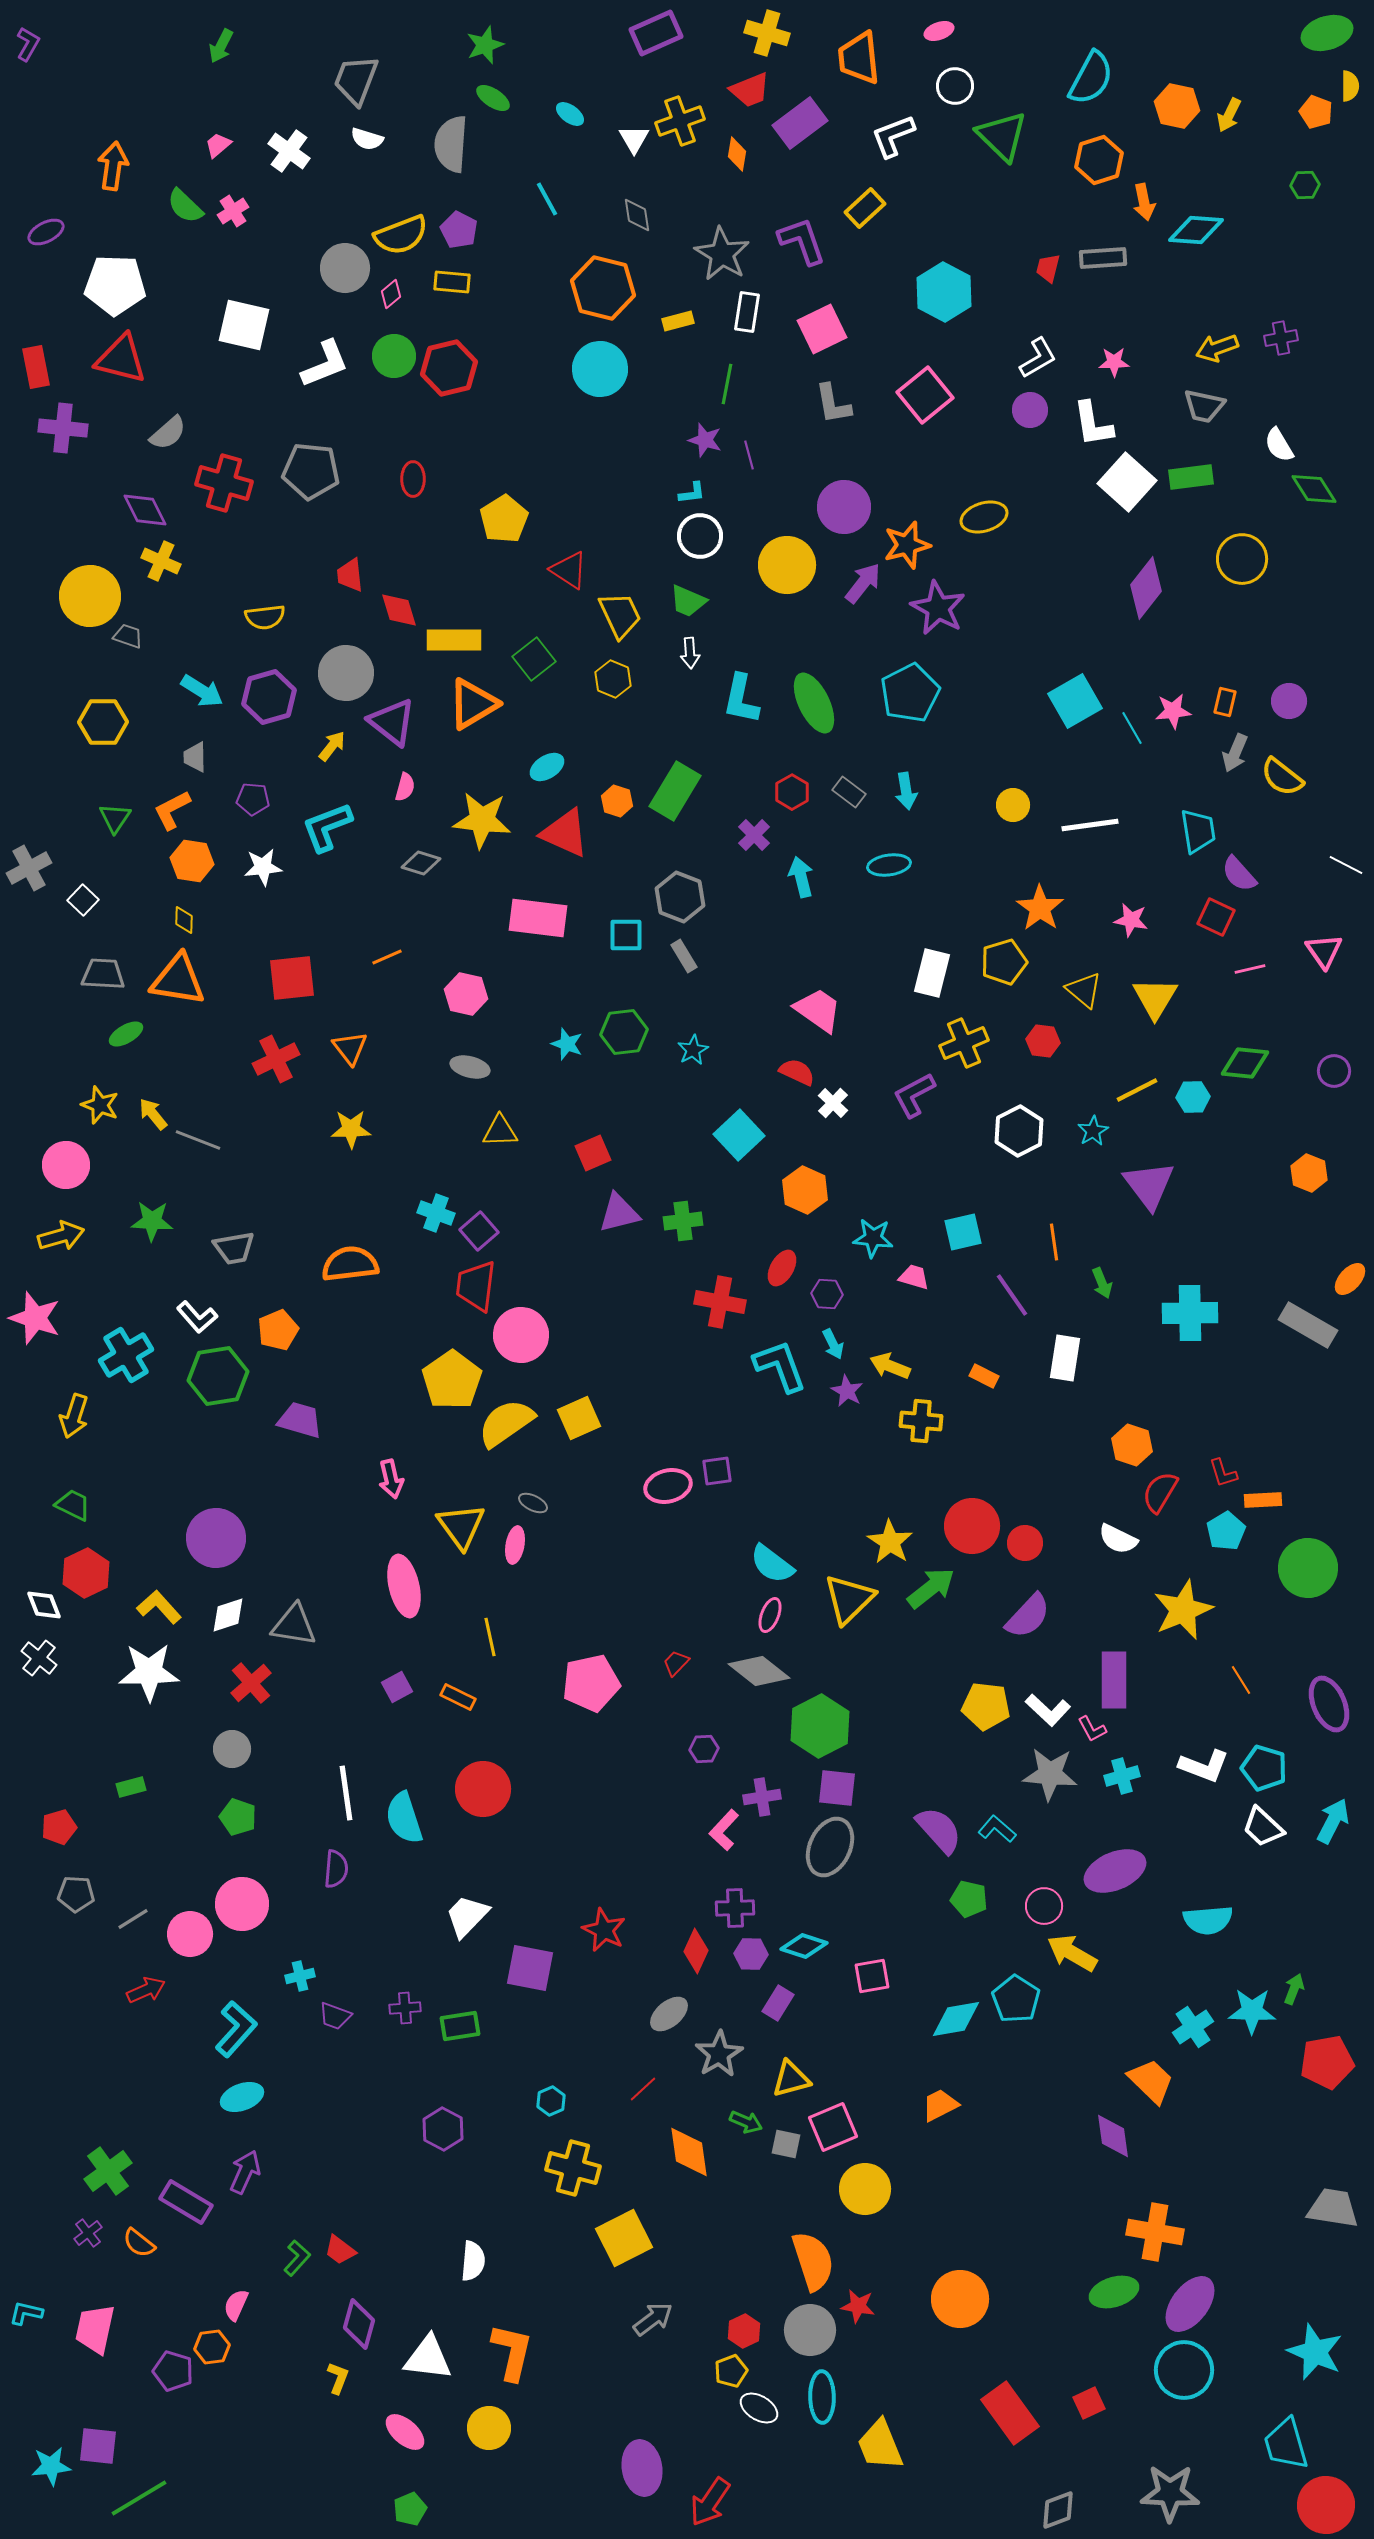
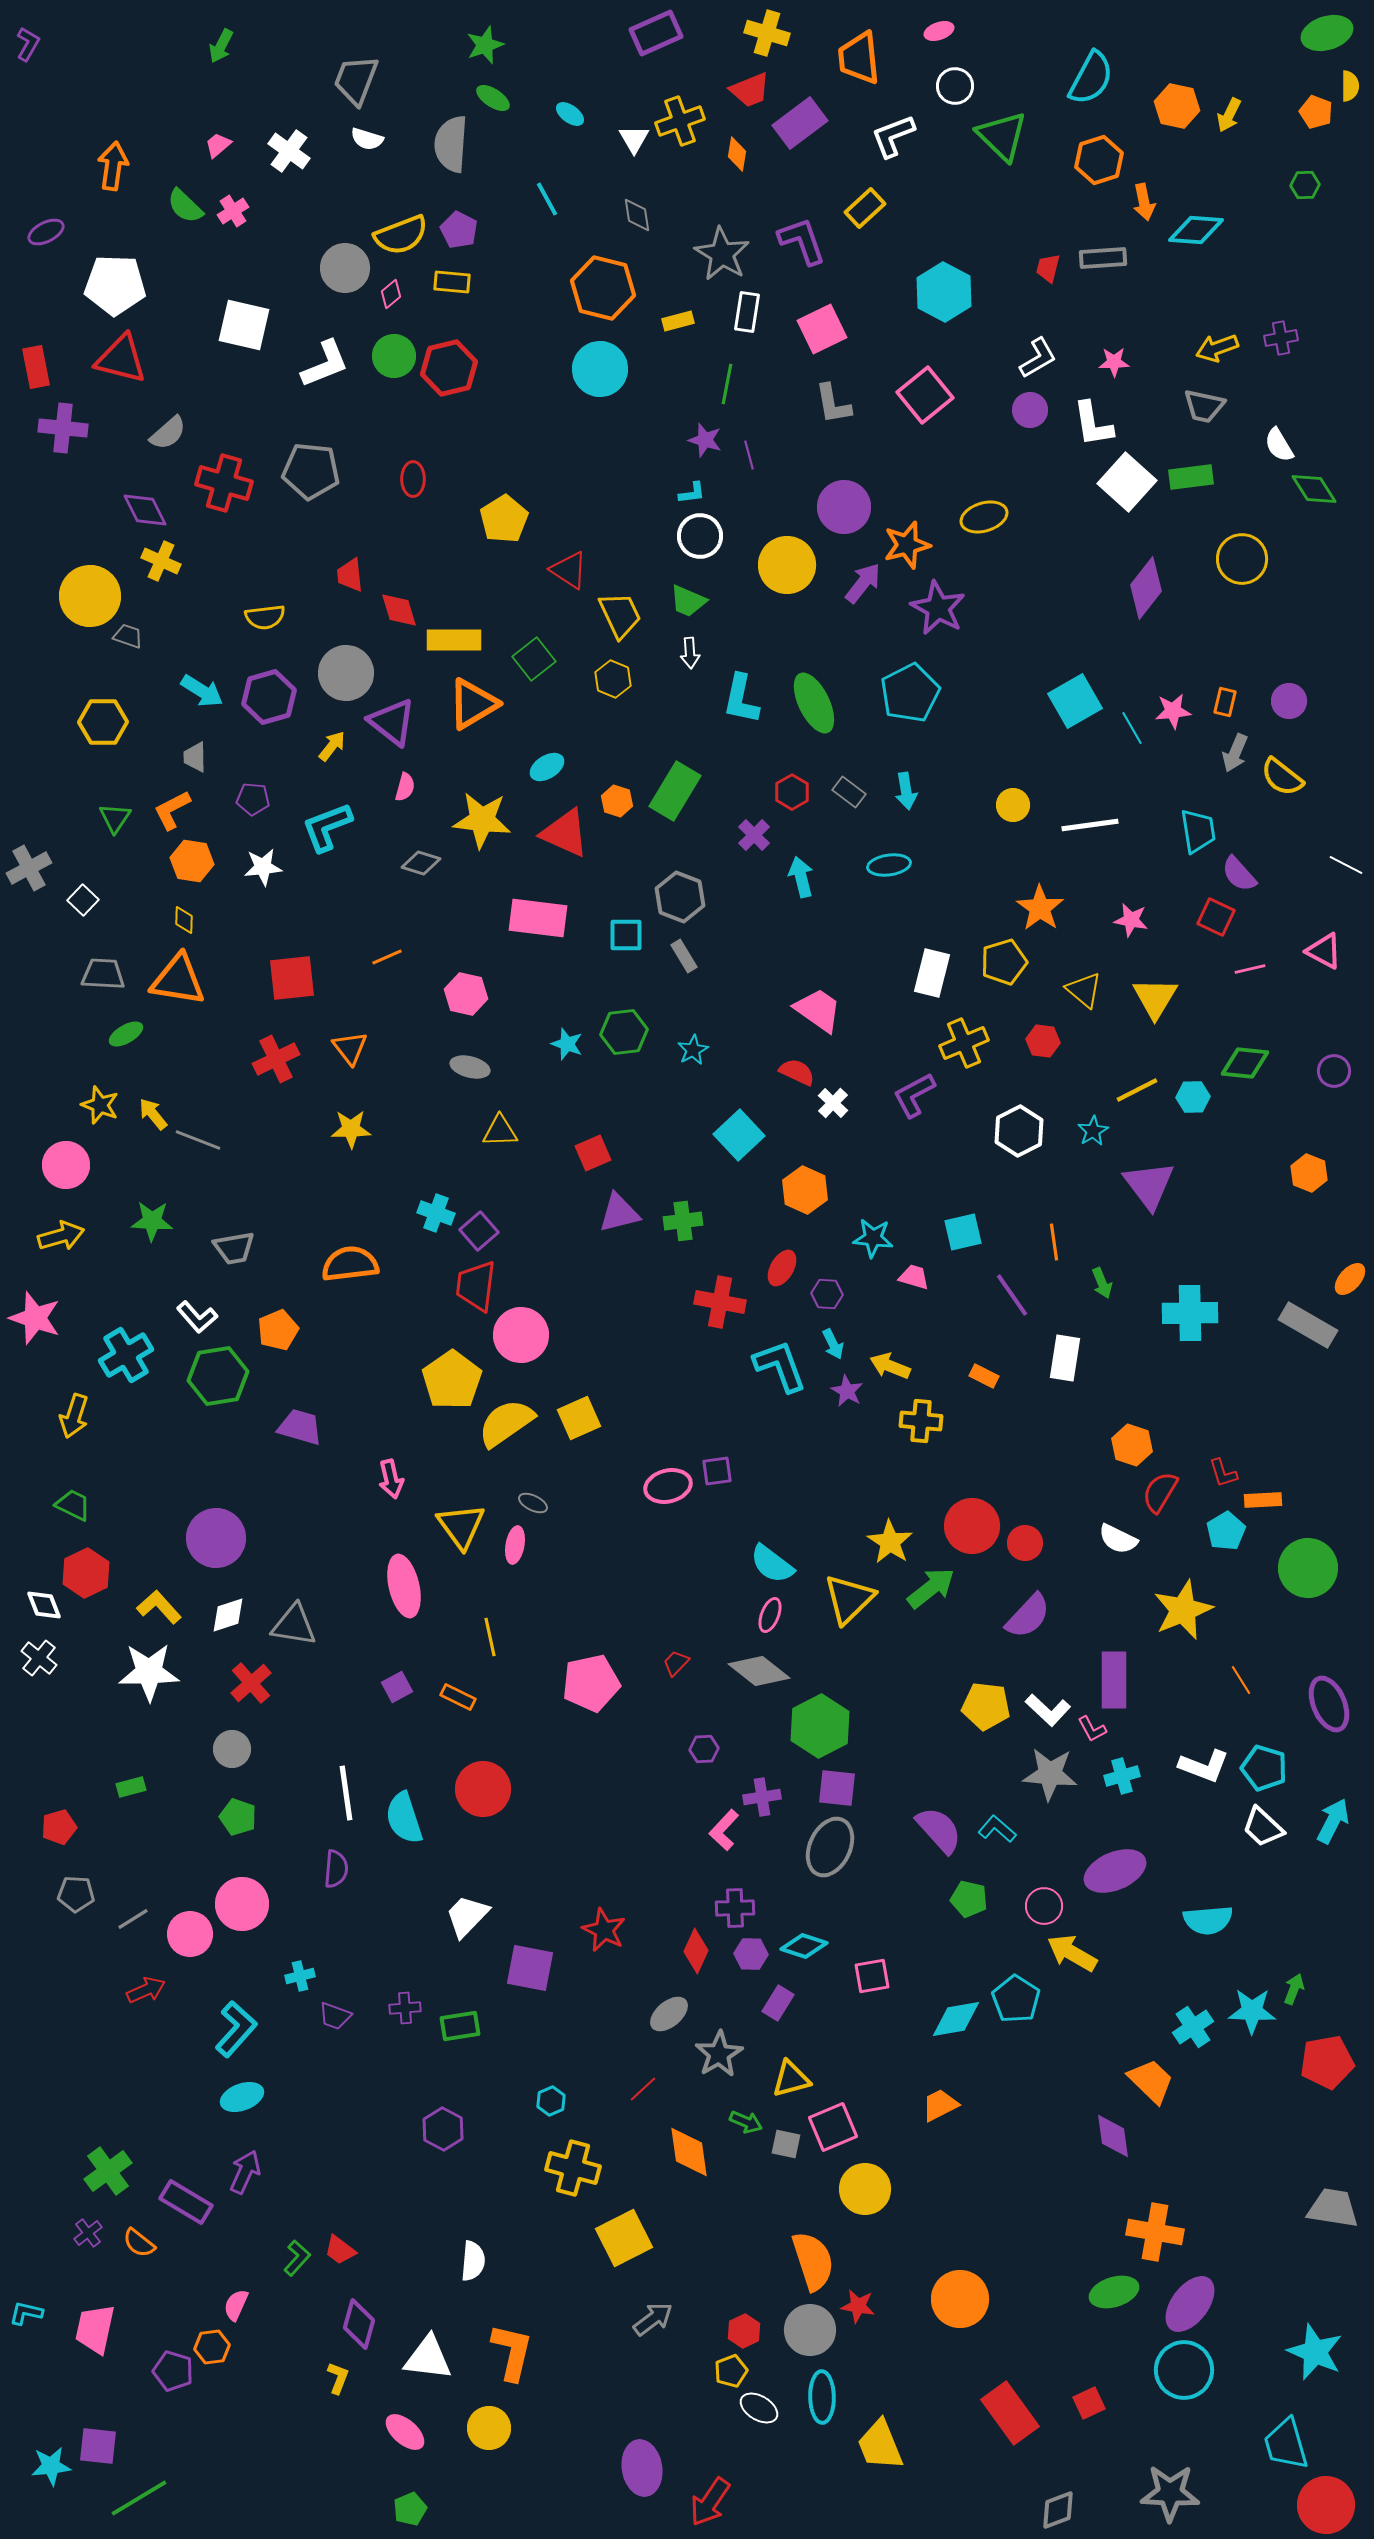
pink triangle at (1324, 951): rotated 27 degrees counterclockwise
purple trapezoid at (300, 1420): moved 7 px down
